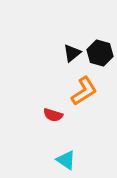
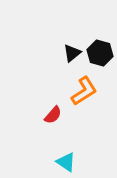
red semicircle: rotated 66 degrees counterclockwise
cyan triangle: moved 2 px down
